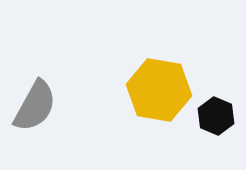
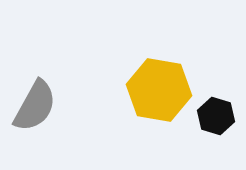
black hexagon: rotated 6 degrees counterclockwise
